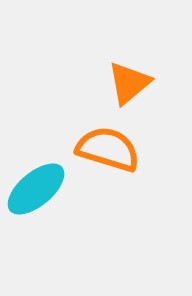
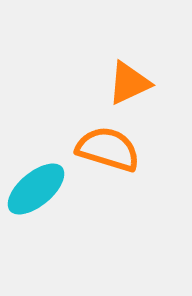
orange triangle: rotated 15 degrees clockwise
